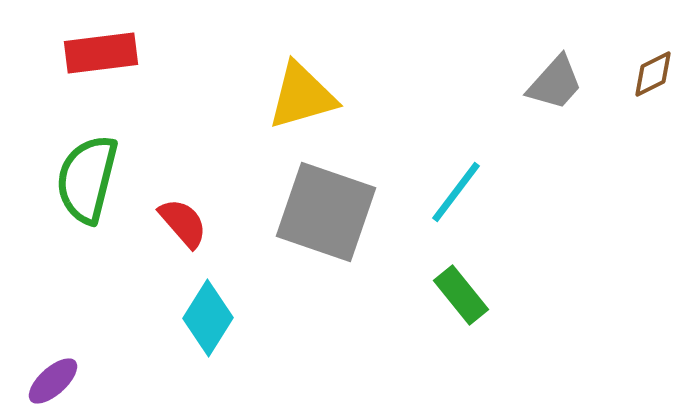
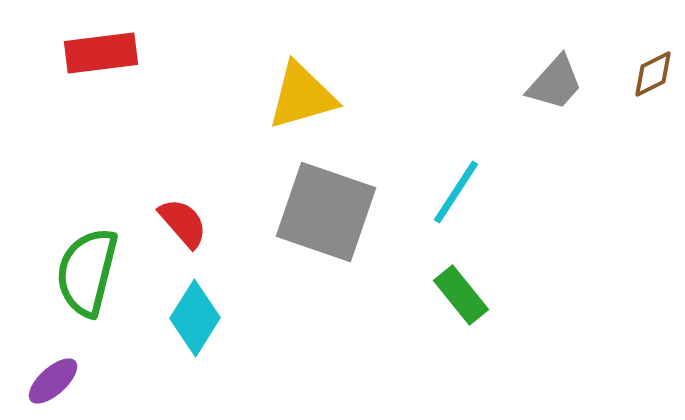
green semicircle: moved 93 px down
cyan line: rotated 4 degrees counterclockwise
cyan diamond: moved 13 px left
